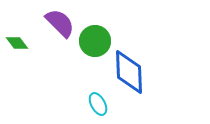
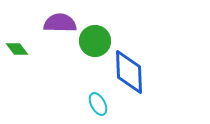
purple semicircle: rotated 44 degrees counterclockwise
green diamond: moved 6 px down
